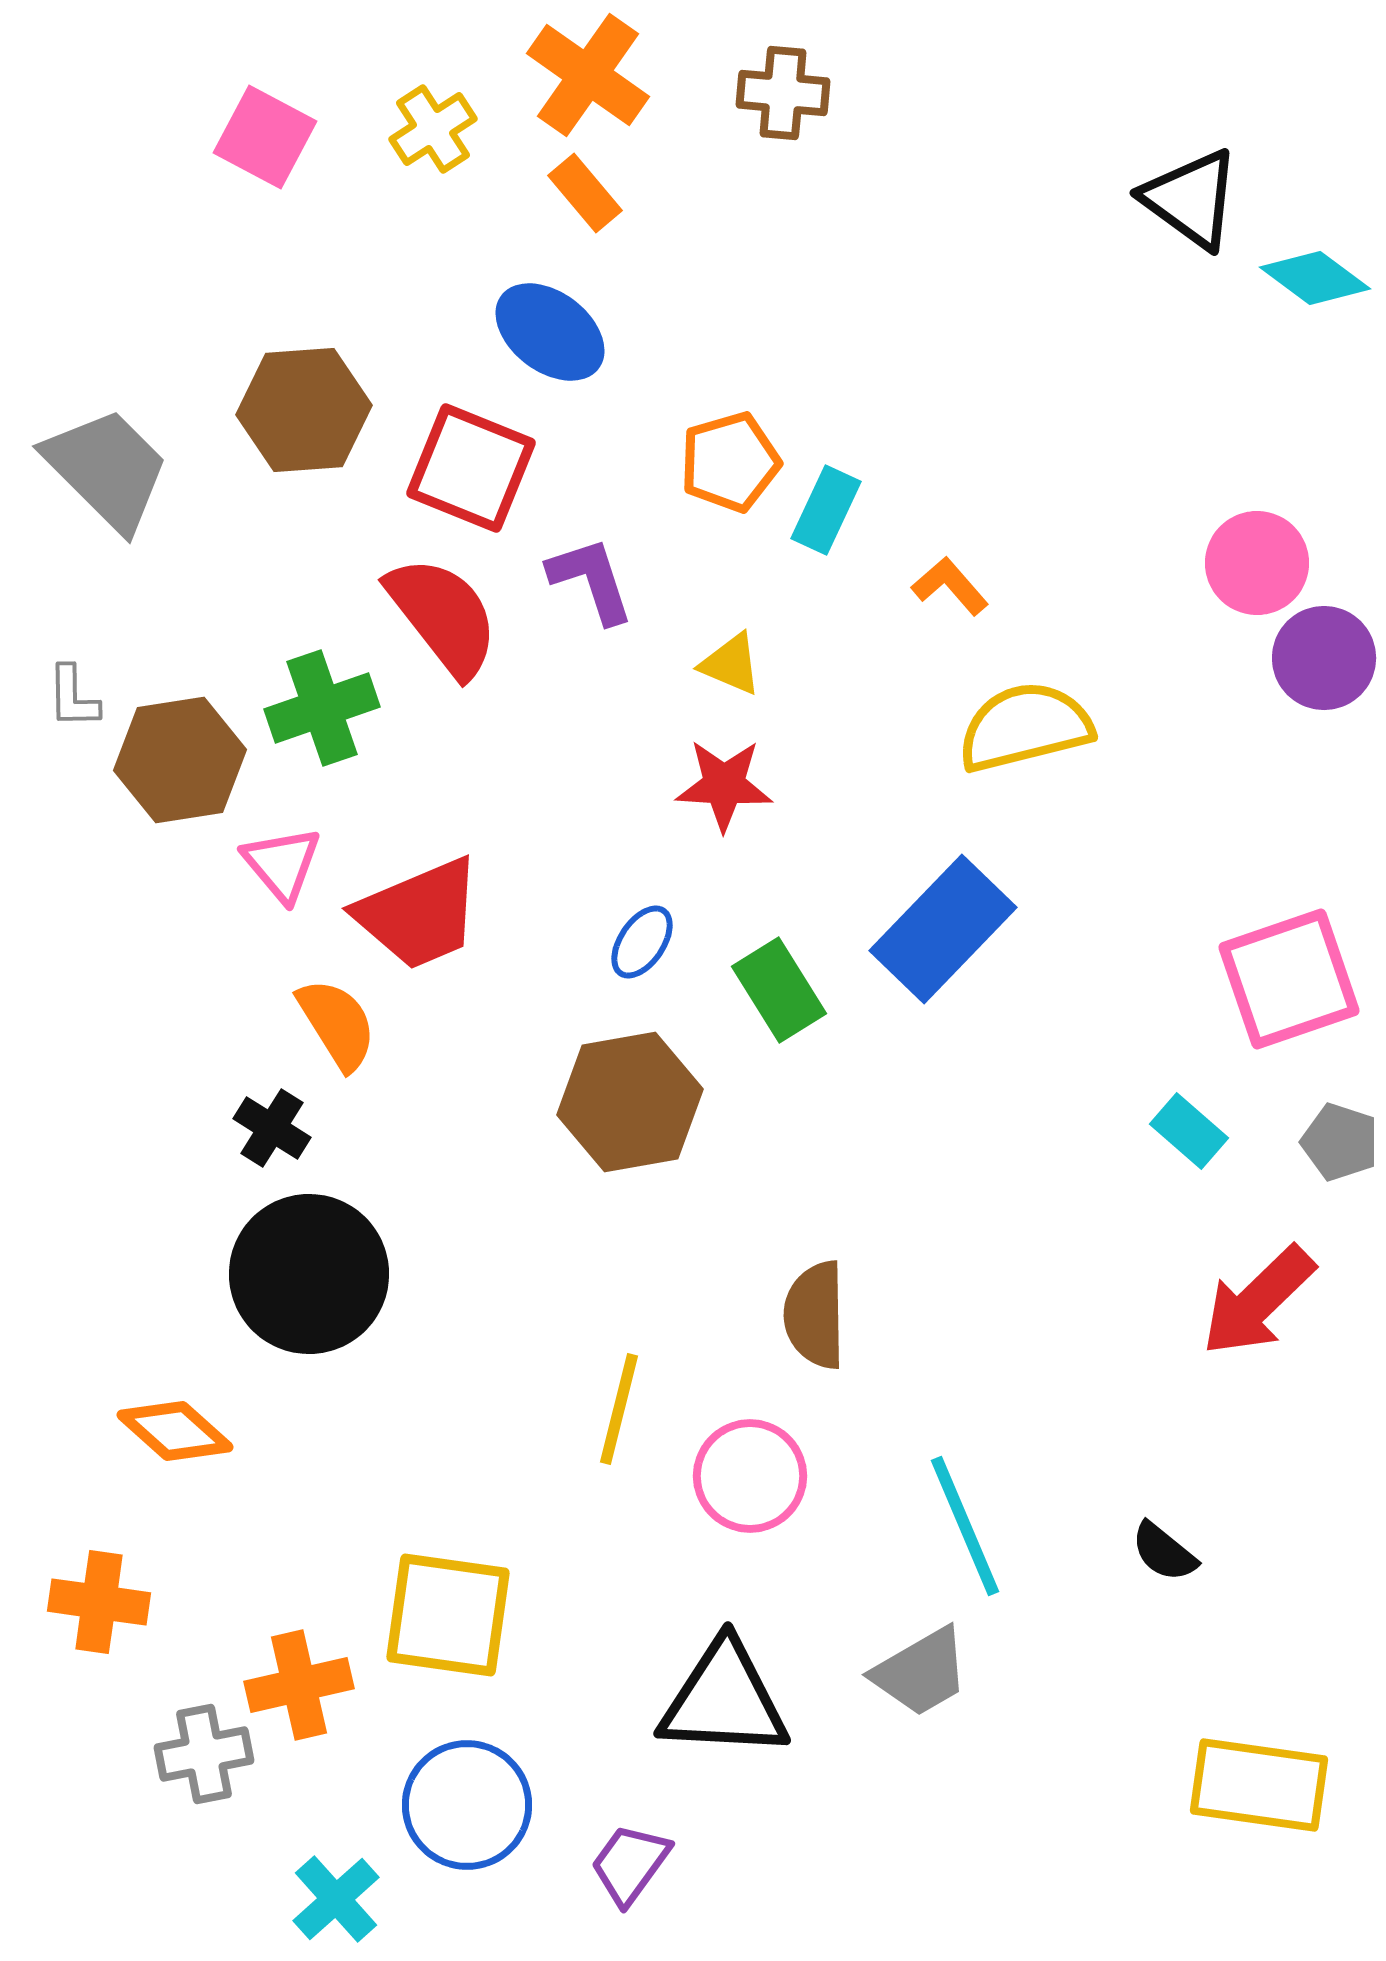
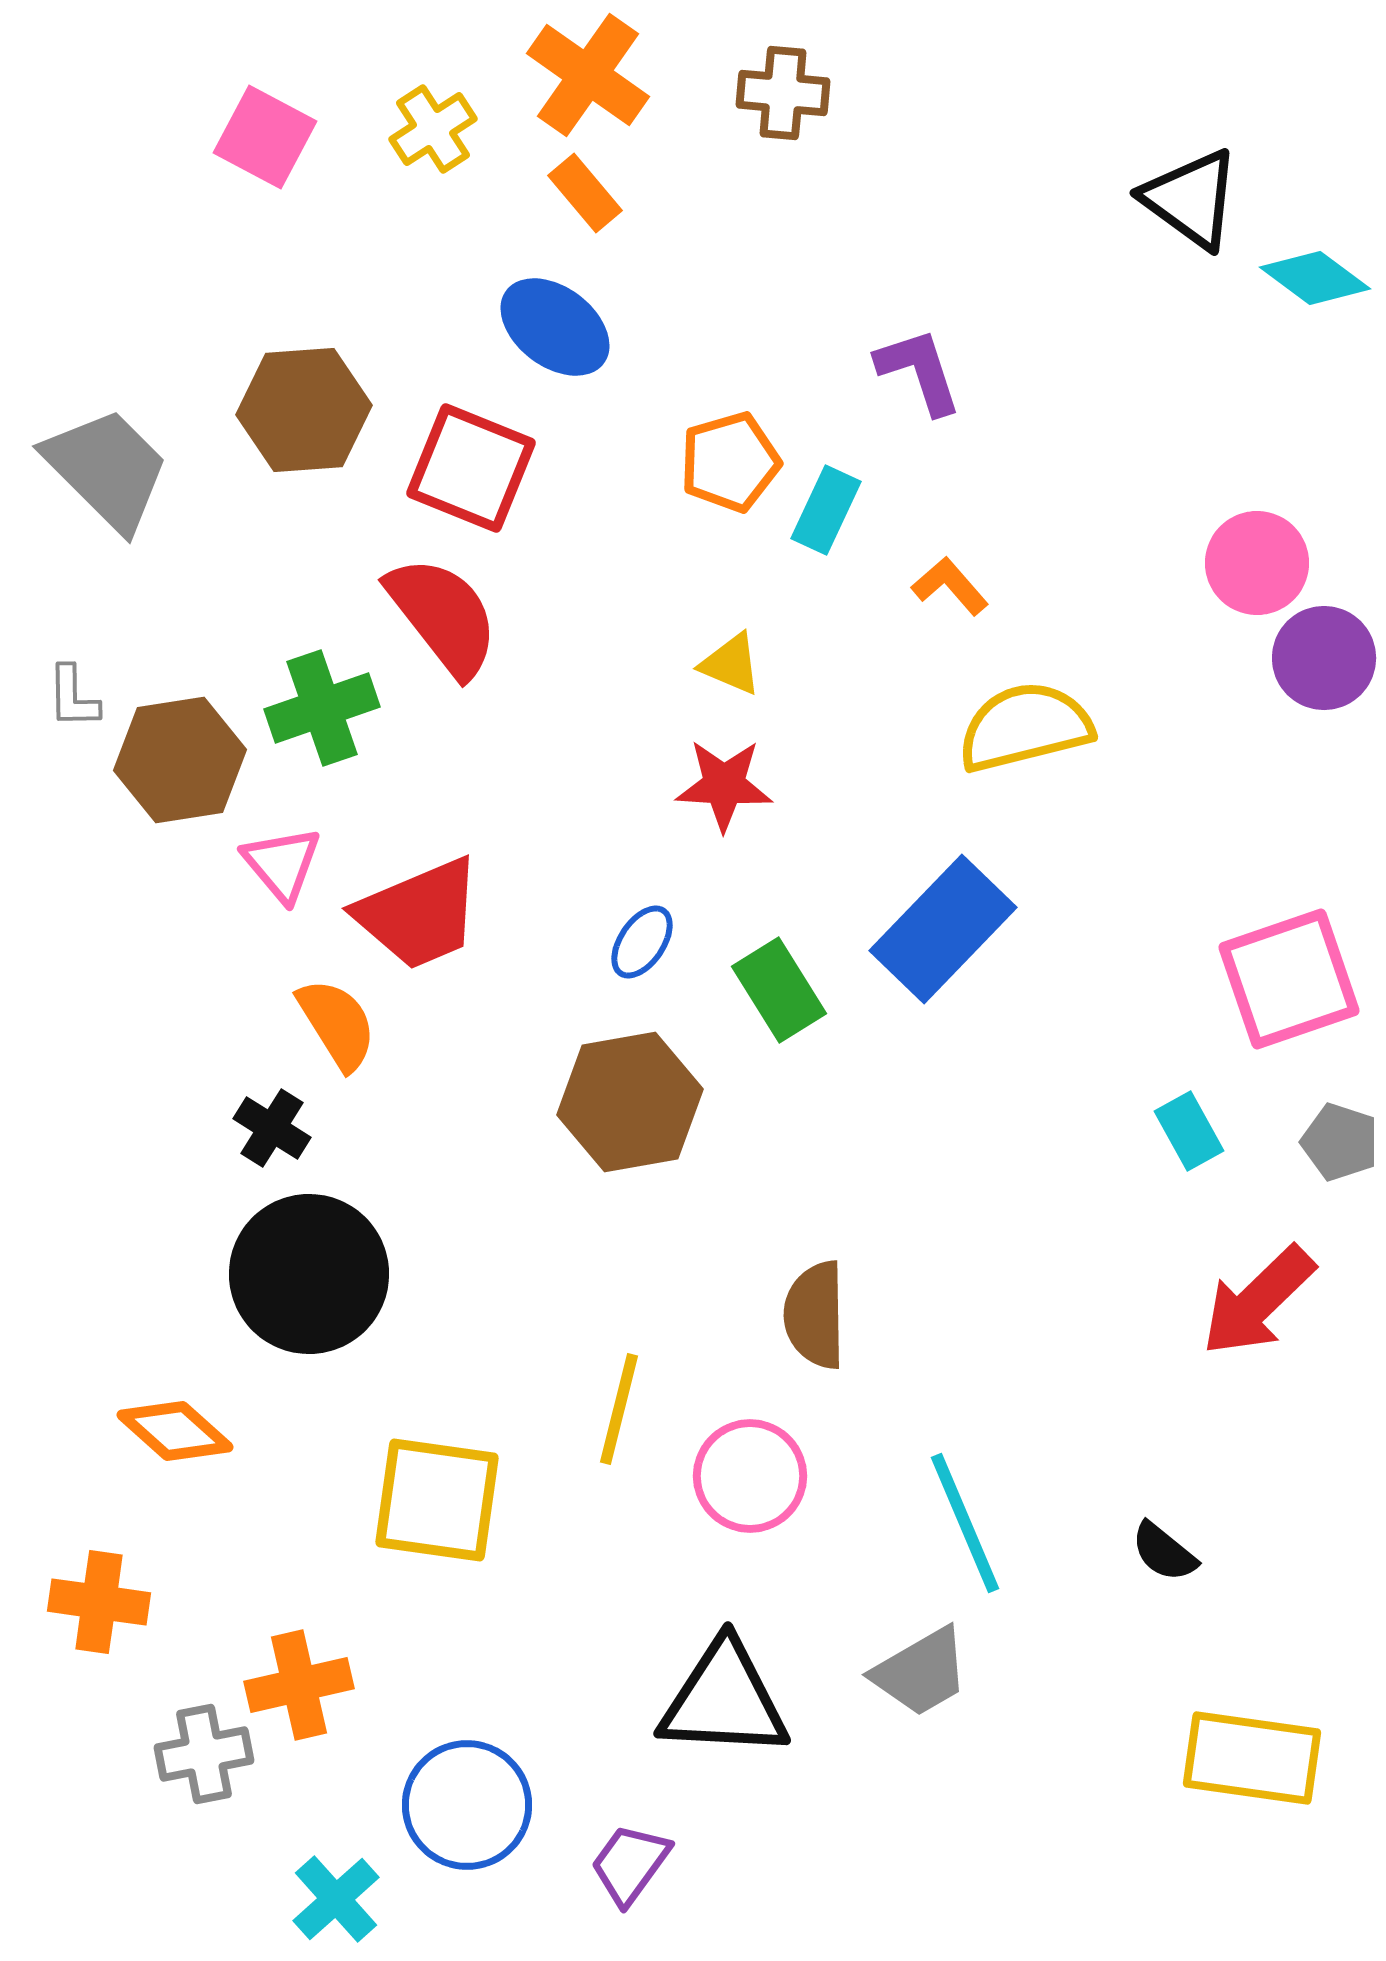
blue ellipse at (550, 332): moved 5 px right, 5 px up
purple L-shape at (591, 580): moved 328 px right, 209 px up
cyan rectangle at (1189, 1131): rotated 20 degrees clockwise
cyan line at (965, 1526): moved 3 px up
yellow square at (448, 1615): moved 11 px left, 115 px up
yellow rectangle at (1259, 1785): moved 7 px left, 27 px up
